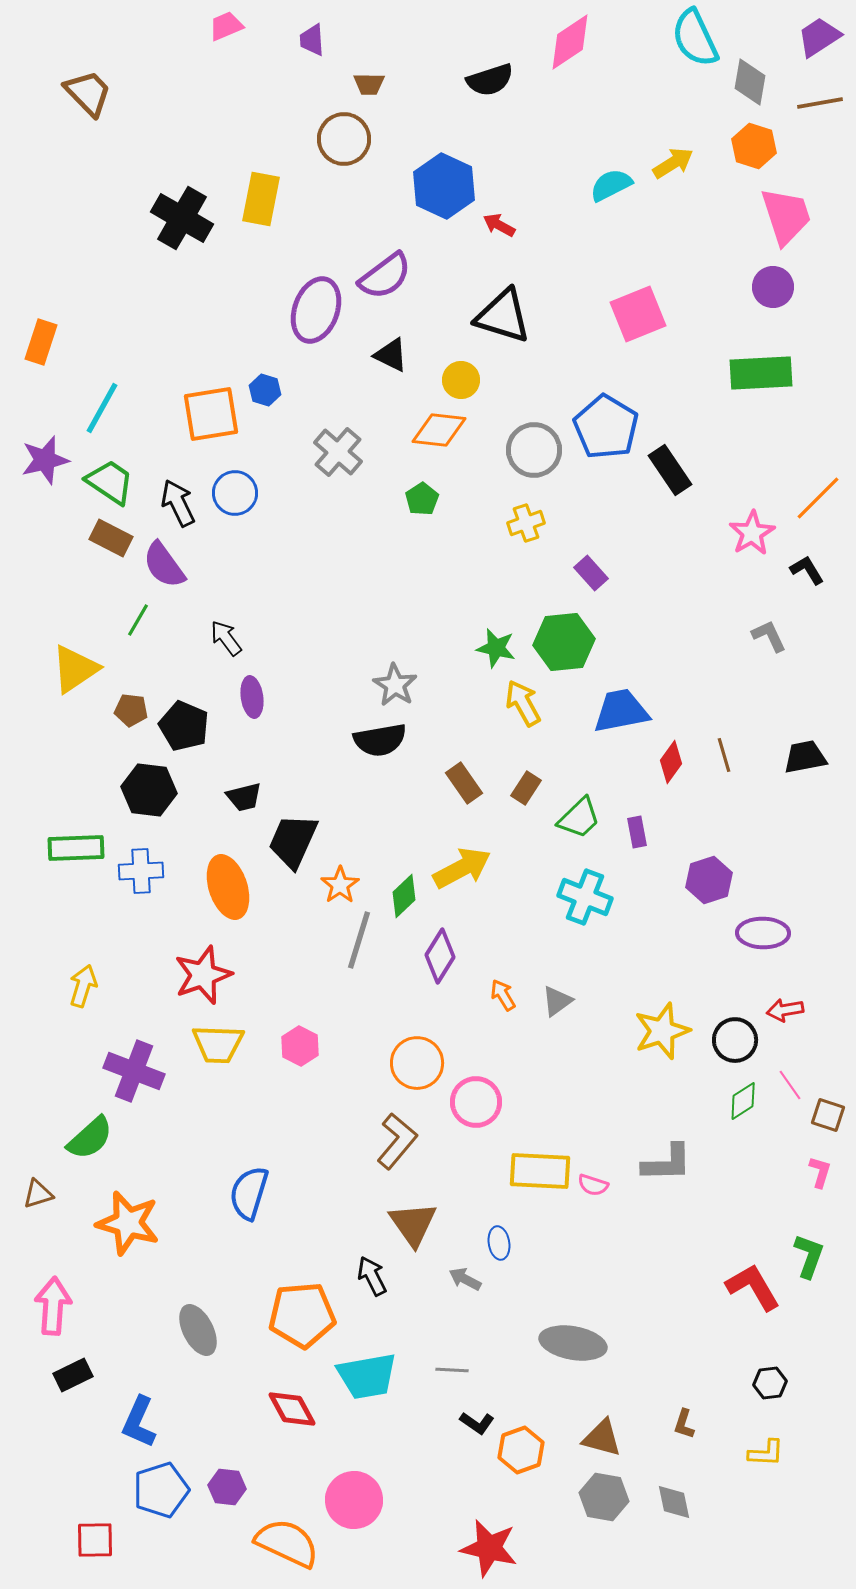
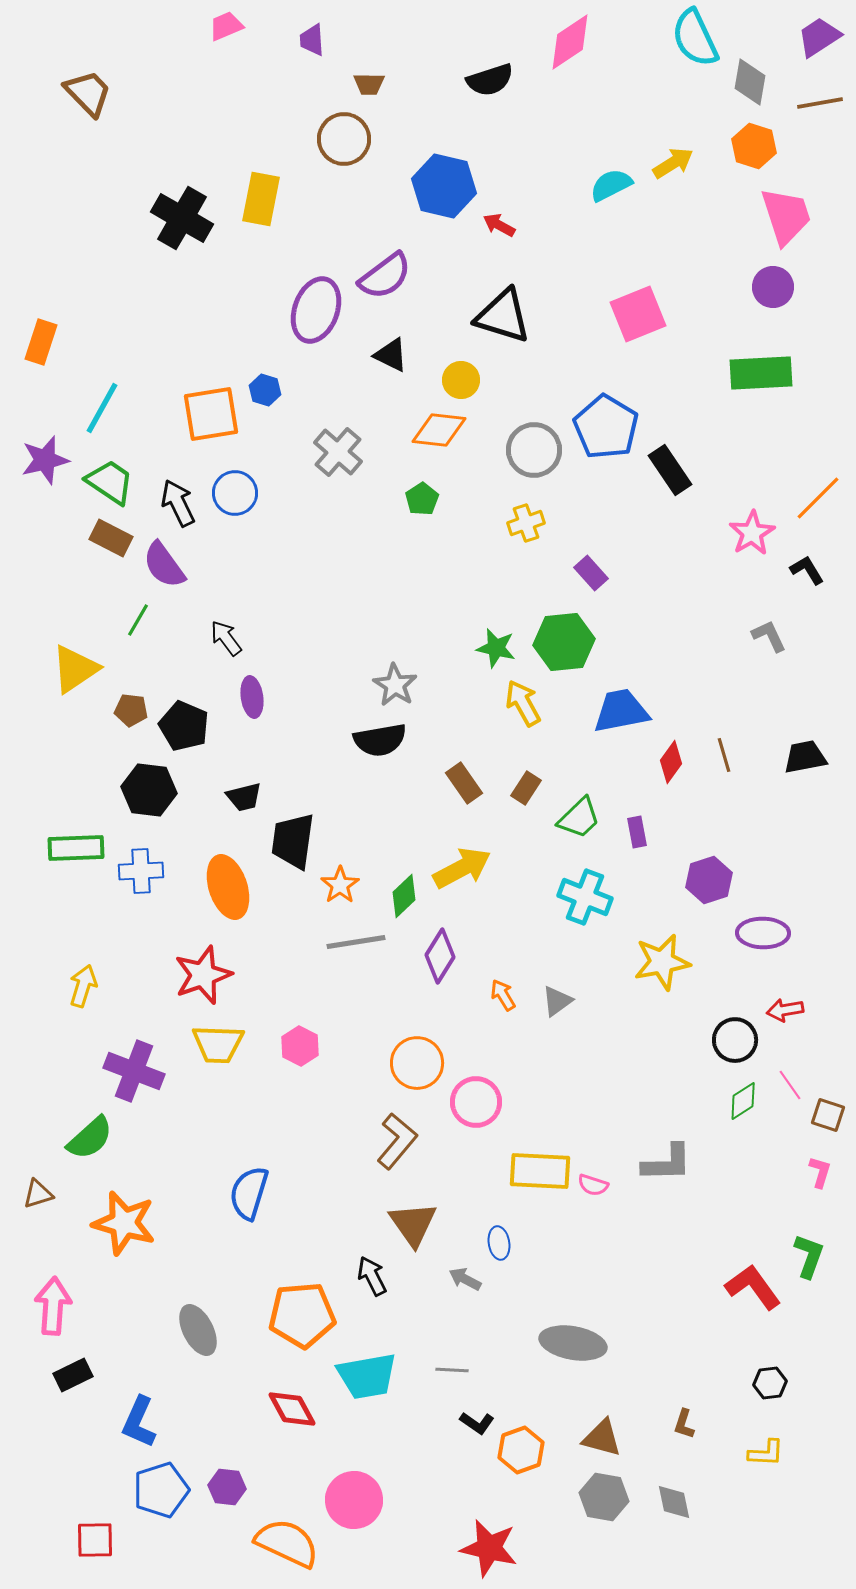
blue hexagon at (444, 186): rotated 12 degrees counterclockwise
black trapezoid at (293, 841): rotated 16 degrees counterclockwise
gray line at (359, 940): moved 3 px left, 2 px down; rotated 64 degrees clockwise
yellow star at (662, 1031): moved 69 px up; rotated 8 degrees clockwise
orange star at (128, 1223): moved 4 px left
red L-shape at (753, 1287): rotated 6 degrees counterclockwise
